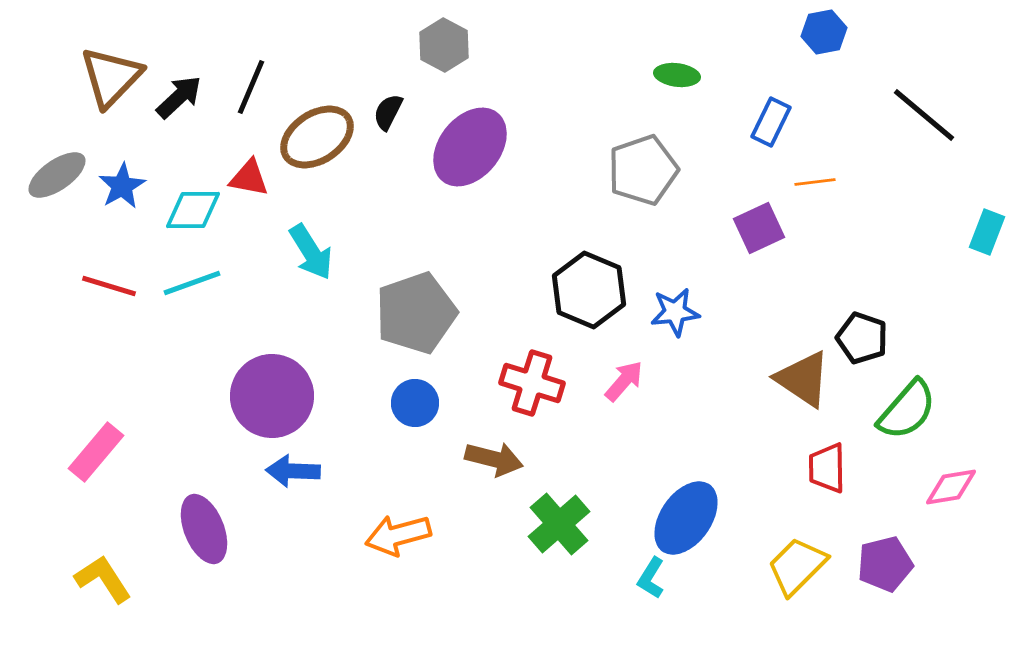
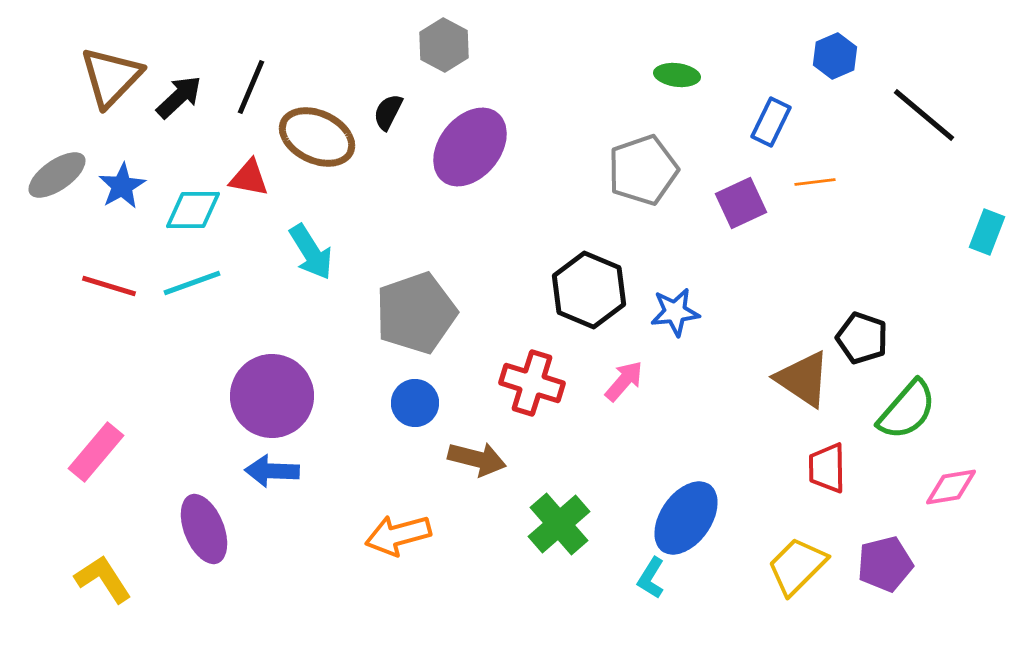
blue hexagon at (824, 32): moved 11 px right, 24 px down; rotated 12 degrees counterclockwise
brown ellipse at (317, 137): rotated 58 degrees clockwise
purple square at (759, 228): moved 18 px left, 25 px up
brown arrow at (494, 459): moved 17 px left
blue arrow at (293, 471): moved 21 px left
